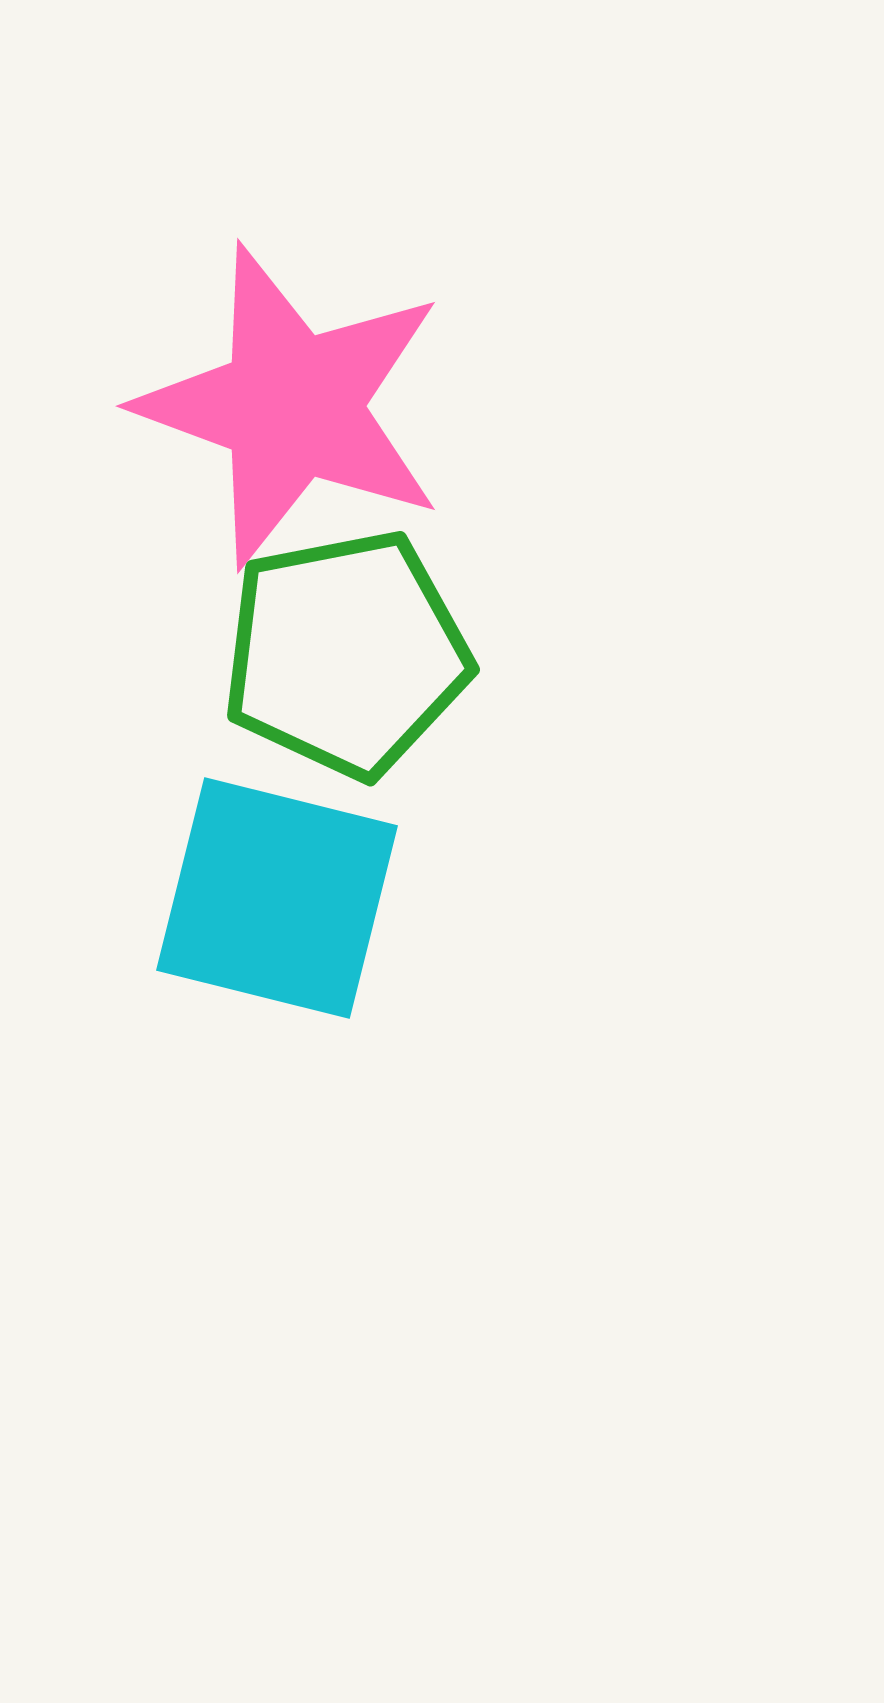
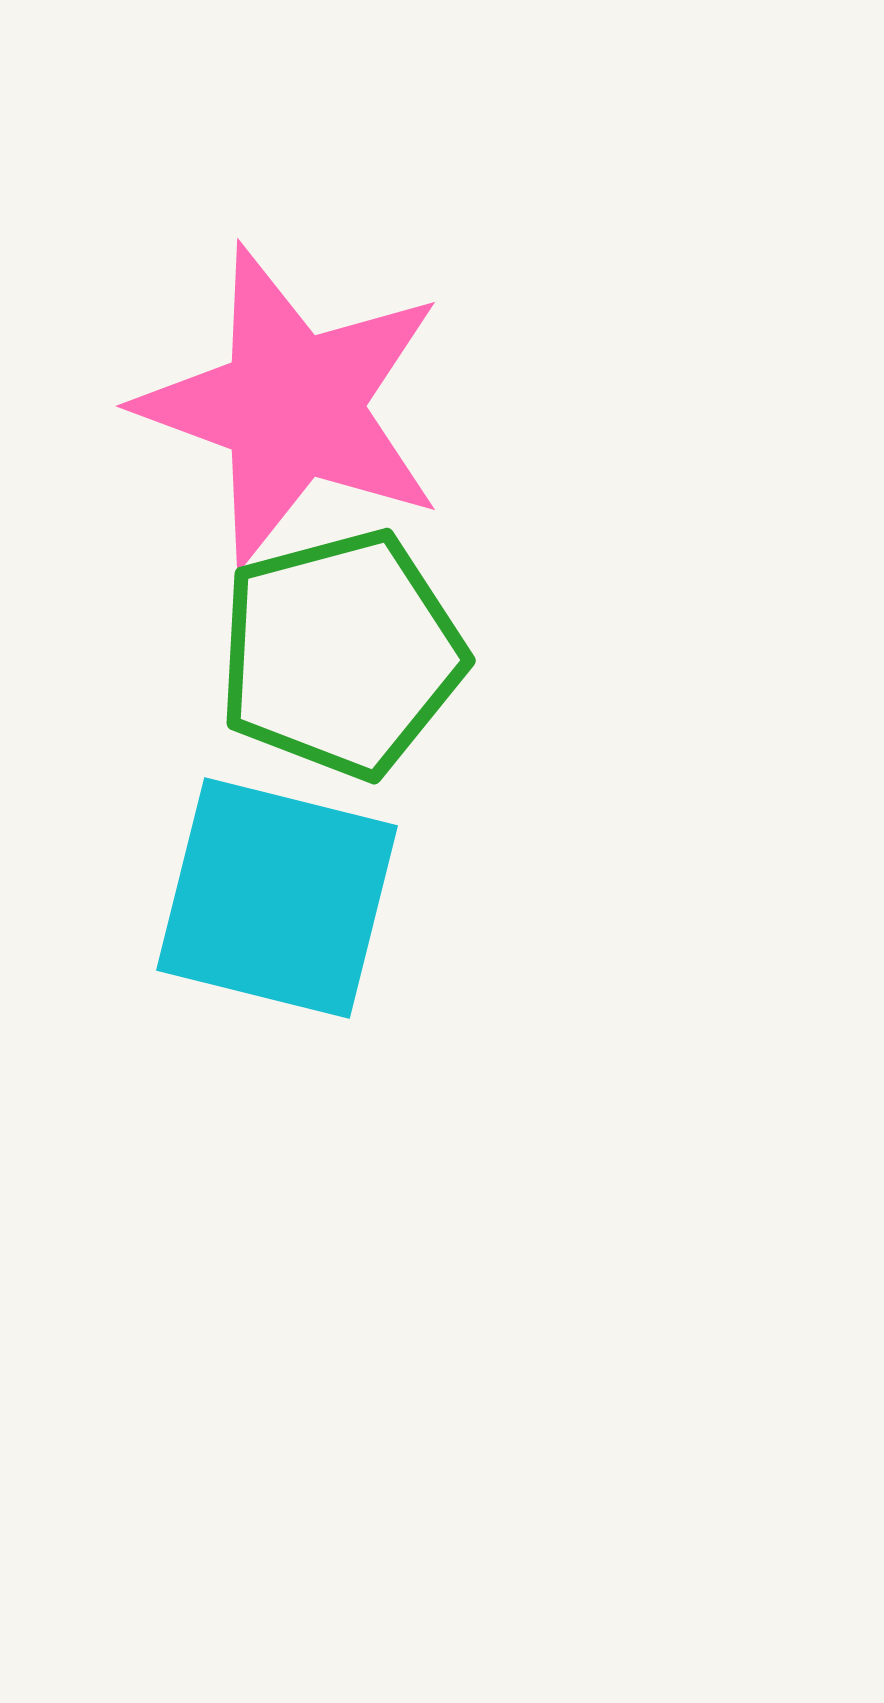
green pentagon: moved 5 px left; rotated 4 degrees counterclockwise
